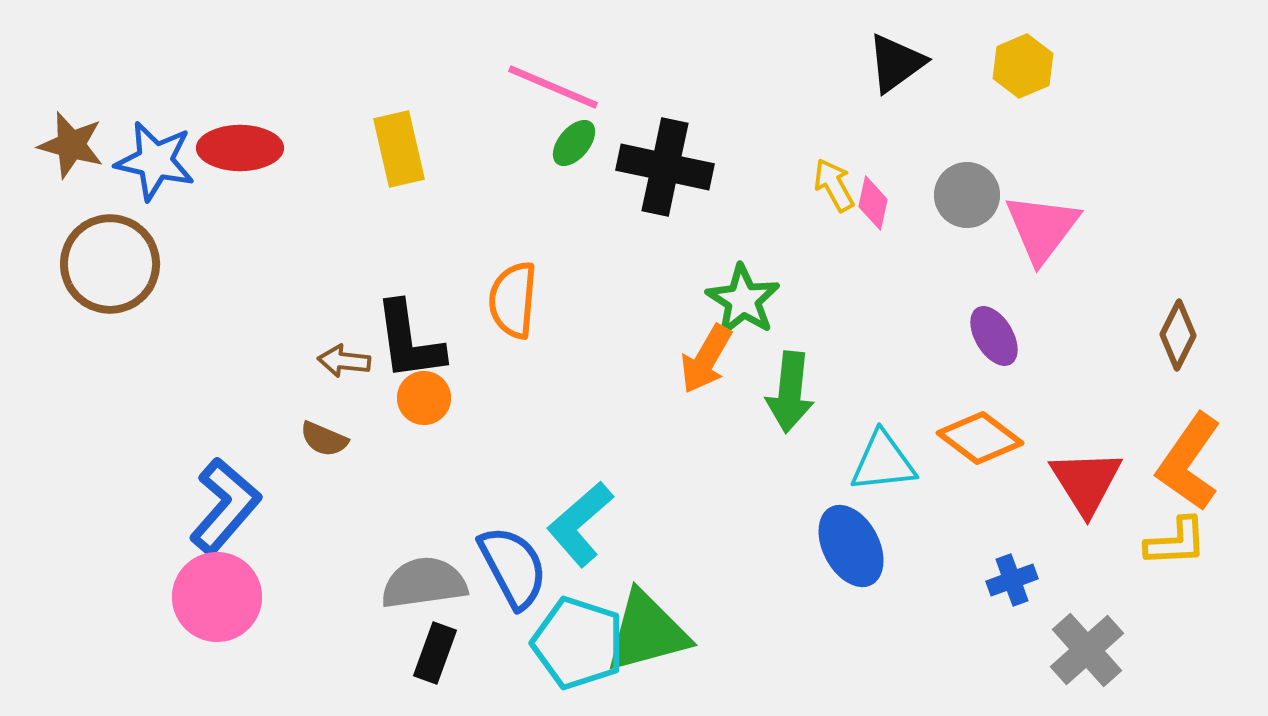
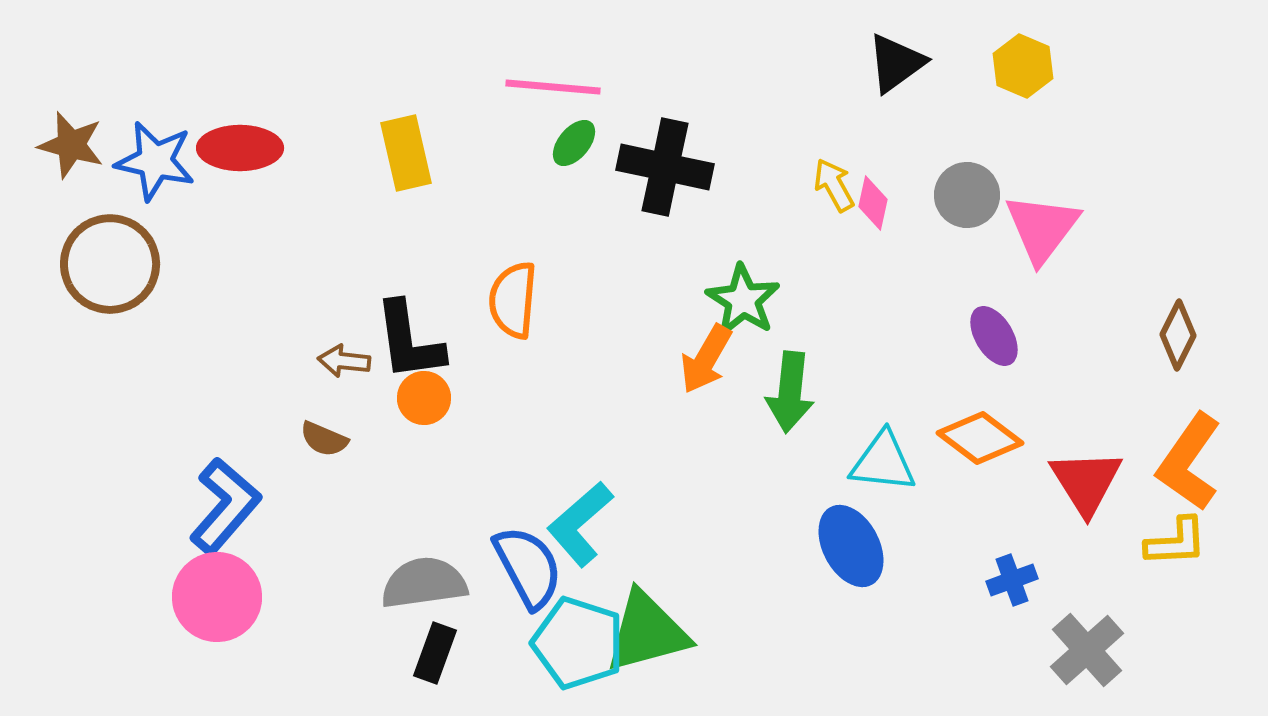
yellow hexagon: rotated 14 degrees counterclockwise
pink line: rotated 18 degrees counterclockwise
yellow rectangle: moved 7 px right, 4 px down
cyan triangle: rotated 12 degrees clockwise
blue semicircle: moved 15 px right
